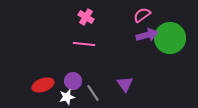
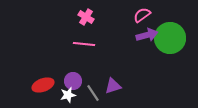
purple triangle: moved 12 px left, 2 px down; rotated 48 degrees clockwise
white star: moved 1 px right, 2 px up
